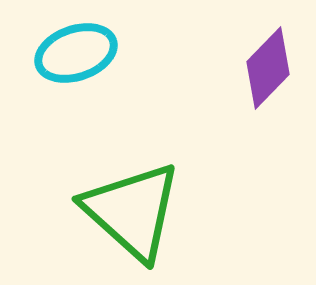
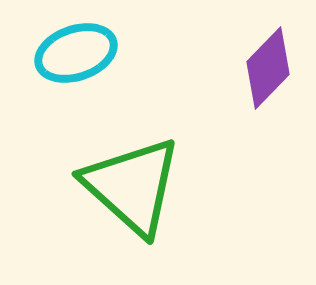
green triangle: moved 25 px up
